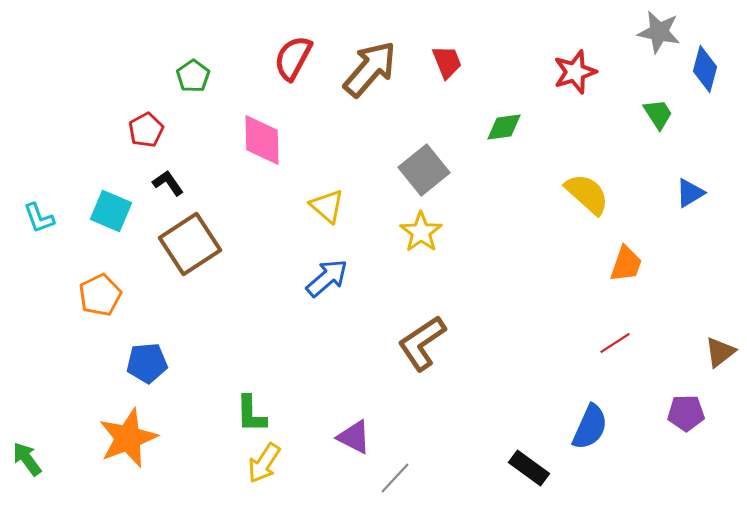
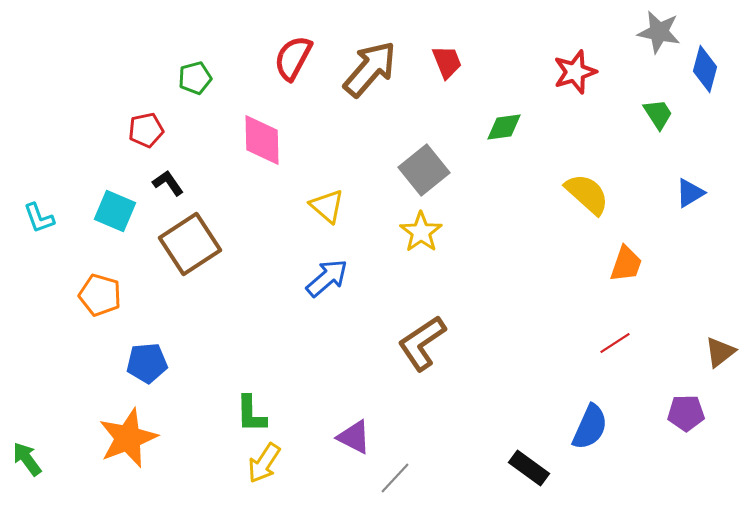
green pentagon: moved 2 px right, 2 px down; rotated 20 degrees clockwise
red pentagon: rotated 16 degrees clockwise
cyan square: moved 4 px right
orange pentagon: rotated 30 degrees counterclockwise
